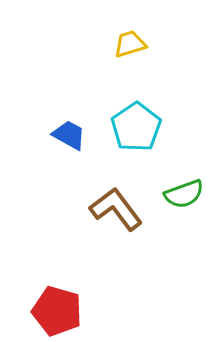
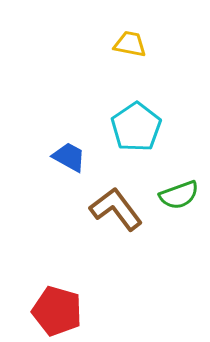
yellow trapezoid: rotated 28 degrees clockwise
blue trapezoid: moved 22 px down
green semicircle: moved 5 px left, 1 px down
